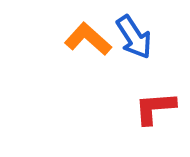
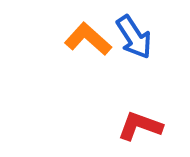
red L-shape: moved 15 px left, 18 px down; rotated 24 degrees clockwise
